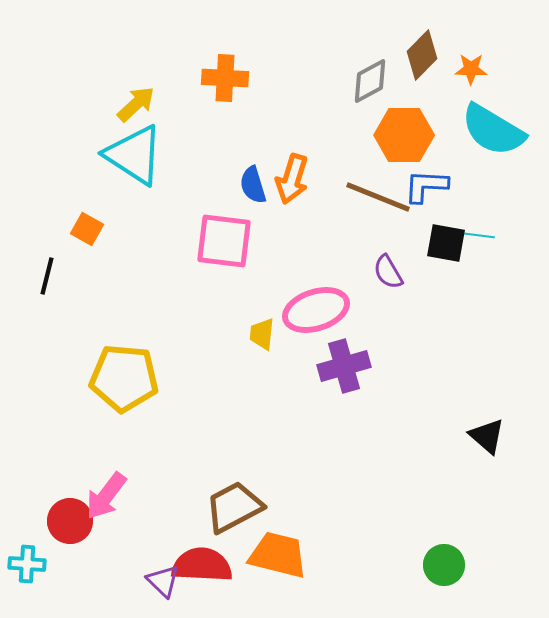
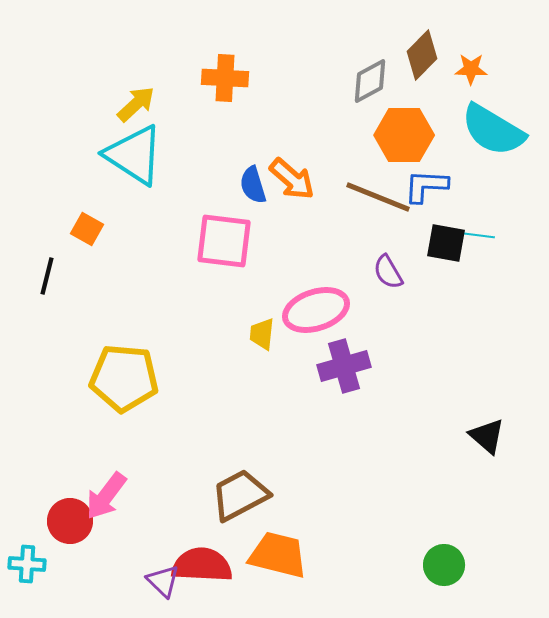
orange arrow: rotated 66 degrees counterclockwise
brown trapezoid: moved 6 px right, 12 px up
